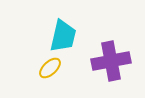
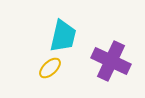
purple cross: rotated 36 degrees clockwise
